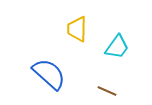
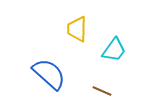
cyan trapezoid: moved 3 px left, 3 px down
brown line: moved 5 px left
